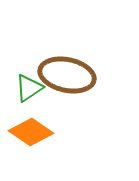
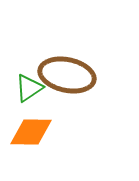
orange diamond: rotated 33 degrees counterclockwise
